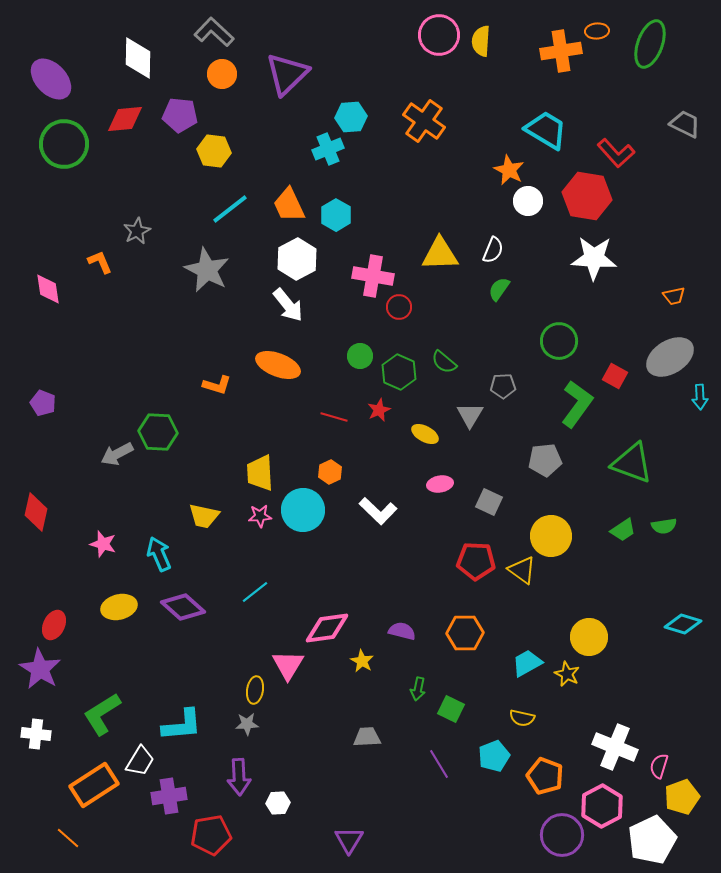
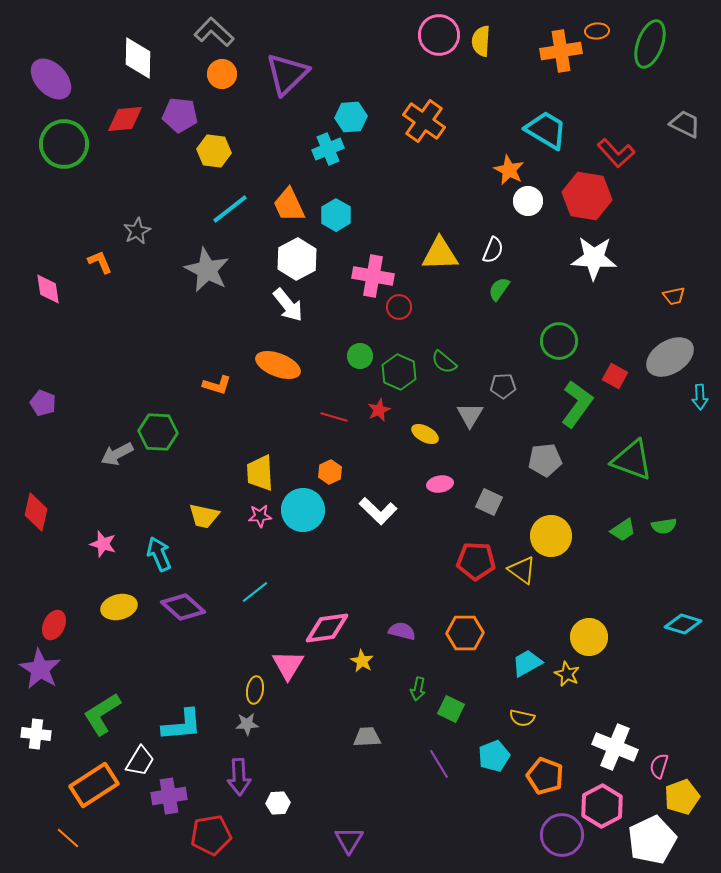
green triangle at (632, 463): moved 3 px up
